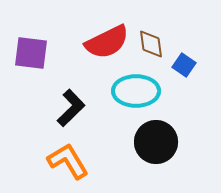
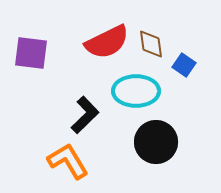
black L-shape: moved 14 px right, 7 px down
